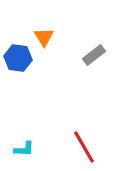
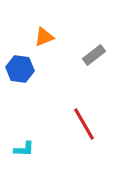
orange triangle: rotated 40 degrees clockwise
blue hexagon: moved 2 px right, 11 px down
red line: moved 23 px up
